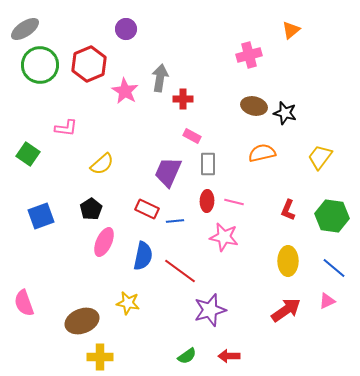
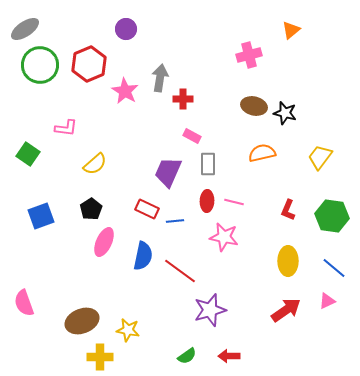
yellow semicircle at (102, 164): moved 7 px left
yellow star at (128, 303): moved 27 px down
